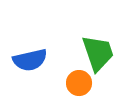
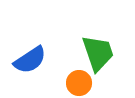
blue semicircle: rotated 20 degrees counterclockwise
